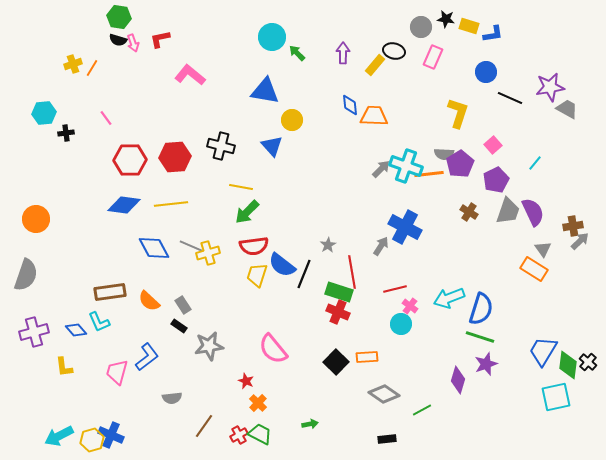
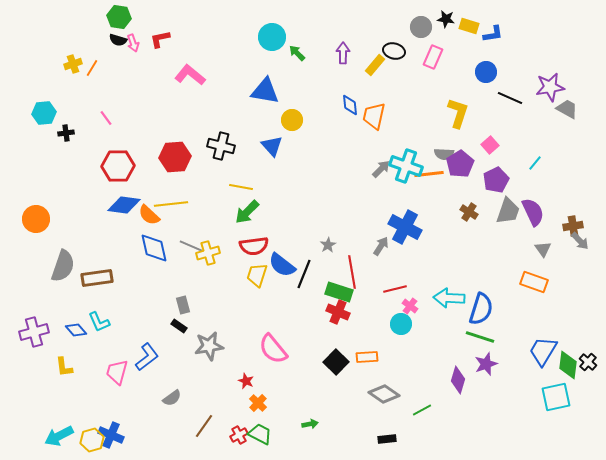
orange trapezoid at (374, 116): rotated 80 degrees counterclockwise
pink square at (493, 145): moved 3 px left
red hexagon at (130, 160): moved 12 px left, 6 px down
gray arrow at (580, 241): rotated 90 degrees clockwise
blue diamond at (154, 248): rotated 16 degrees clockwise
orange rectangle at (534, 269): moved 13 px down; rotated 12 degrees counterclockwise
gray semicircle at (26, 275): moved 37 px right, 9 px up
brown rectangle at (110, 292): moved 13 px left, 14 px up
cyan arrow at (449, 298): rotated 24 degrees clockwise
orange semicircle at (149, 301): moved 86 px up
gray rectangle at (183, 305): rotated 18 degrees clockwise
gray semicircle at (172, 398): rotated 30 degrees counterclockwise
